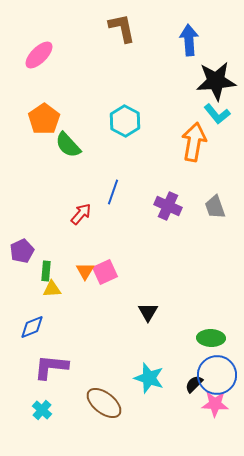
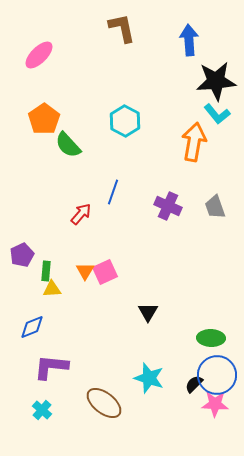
purple pentagon: moved 4 px down
